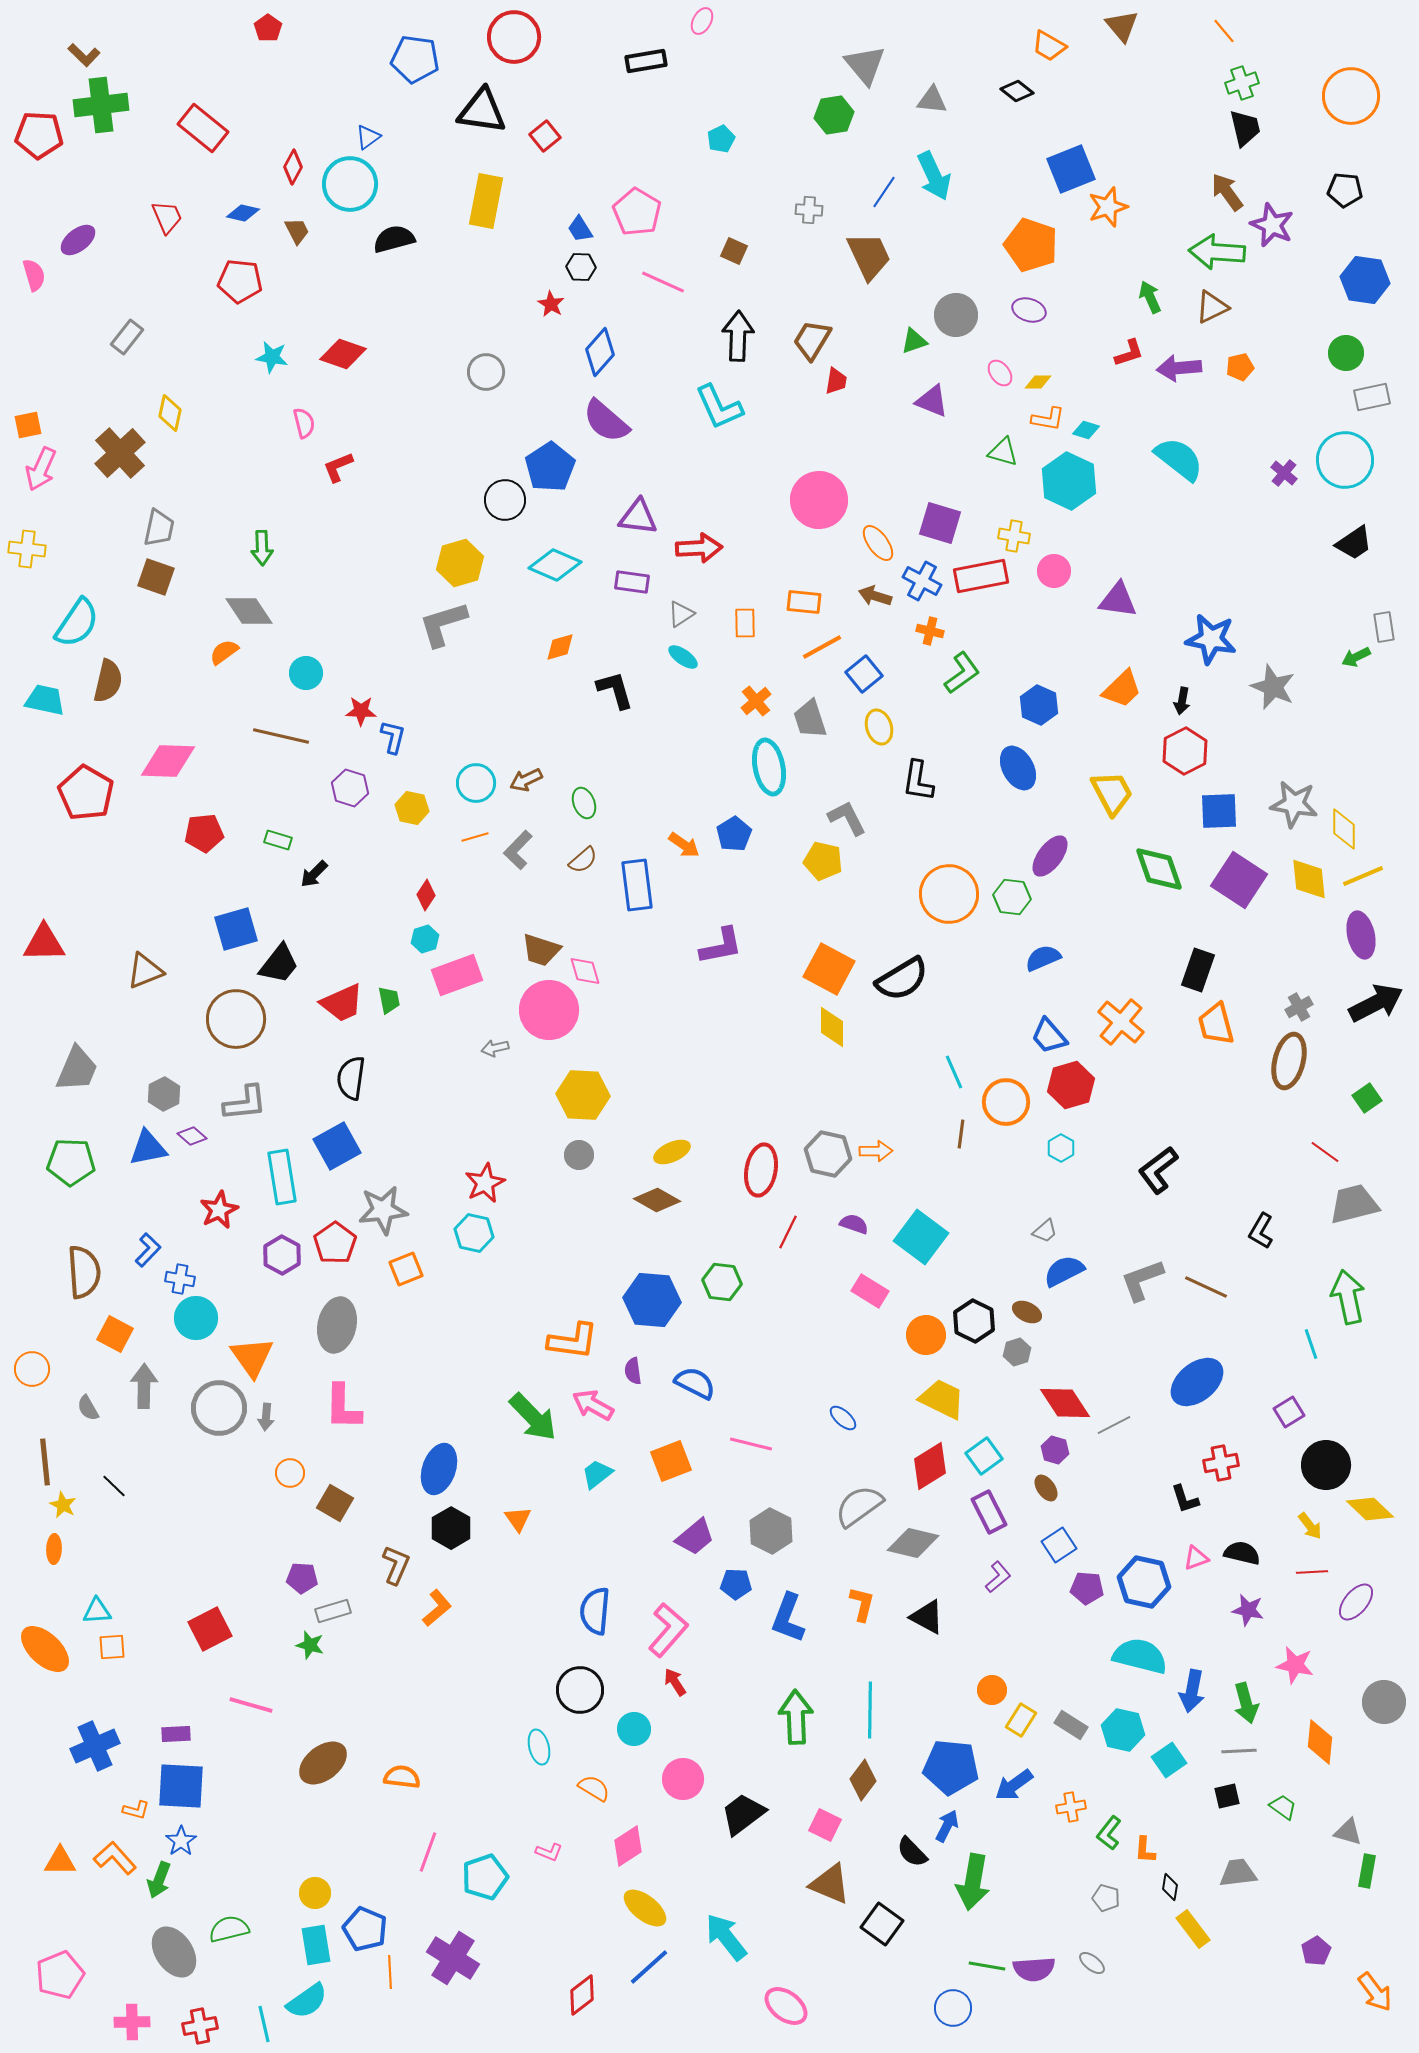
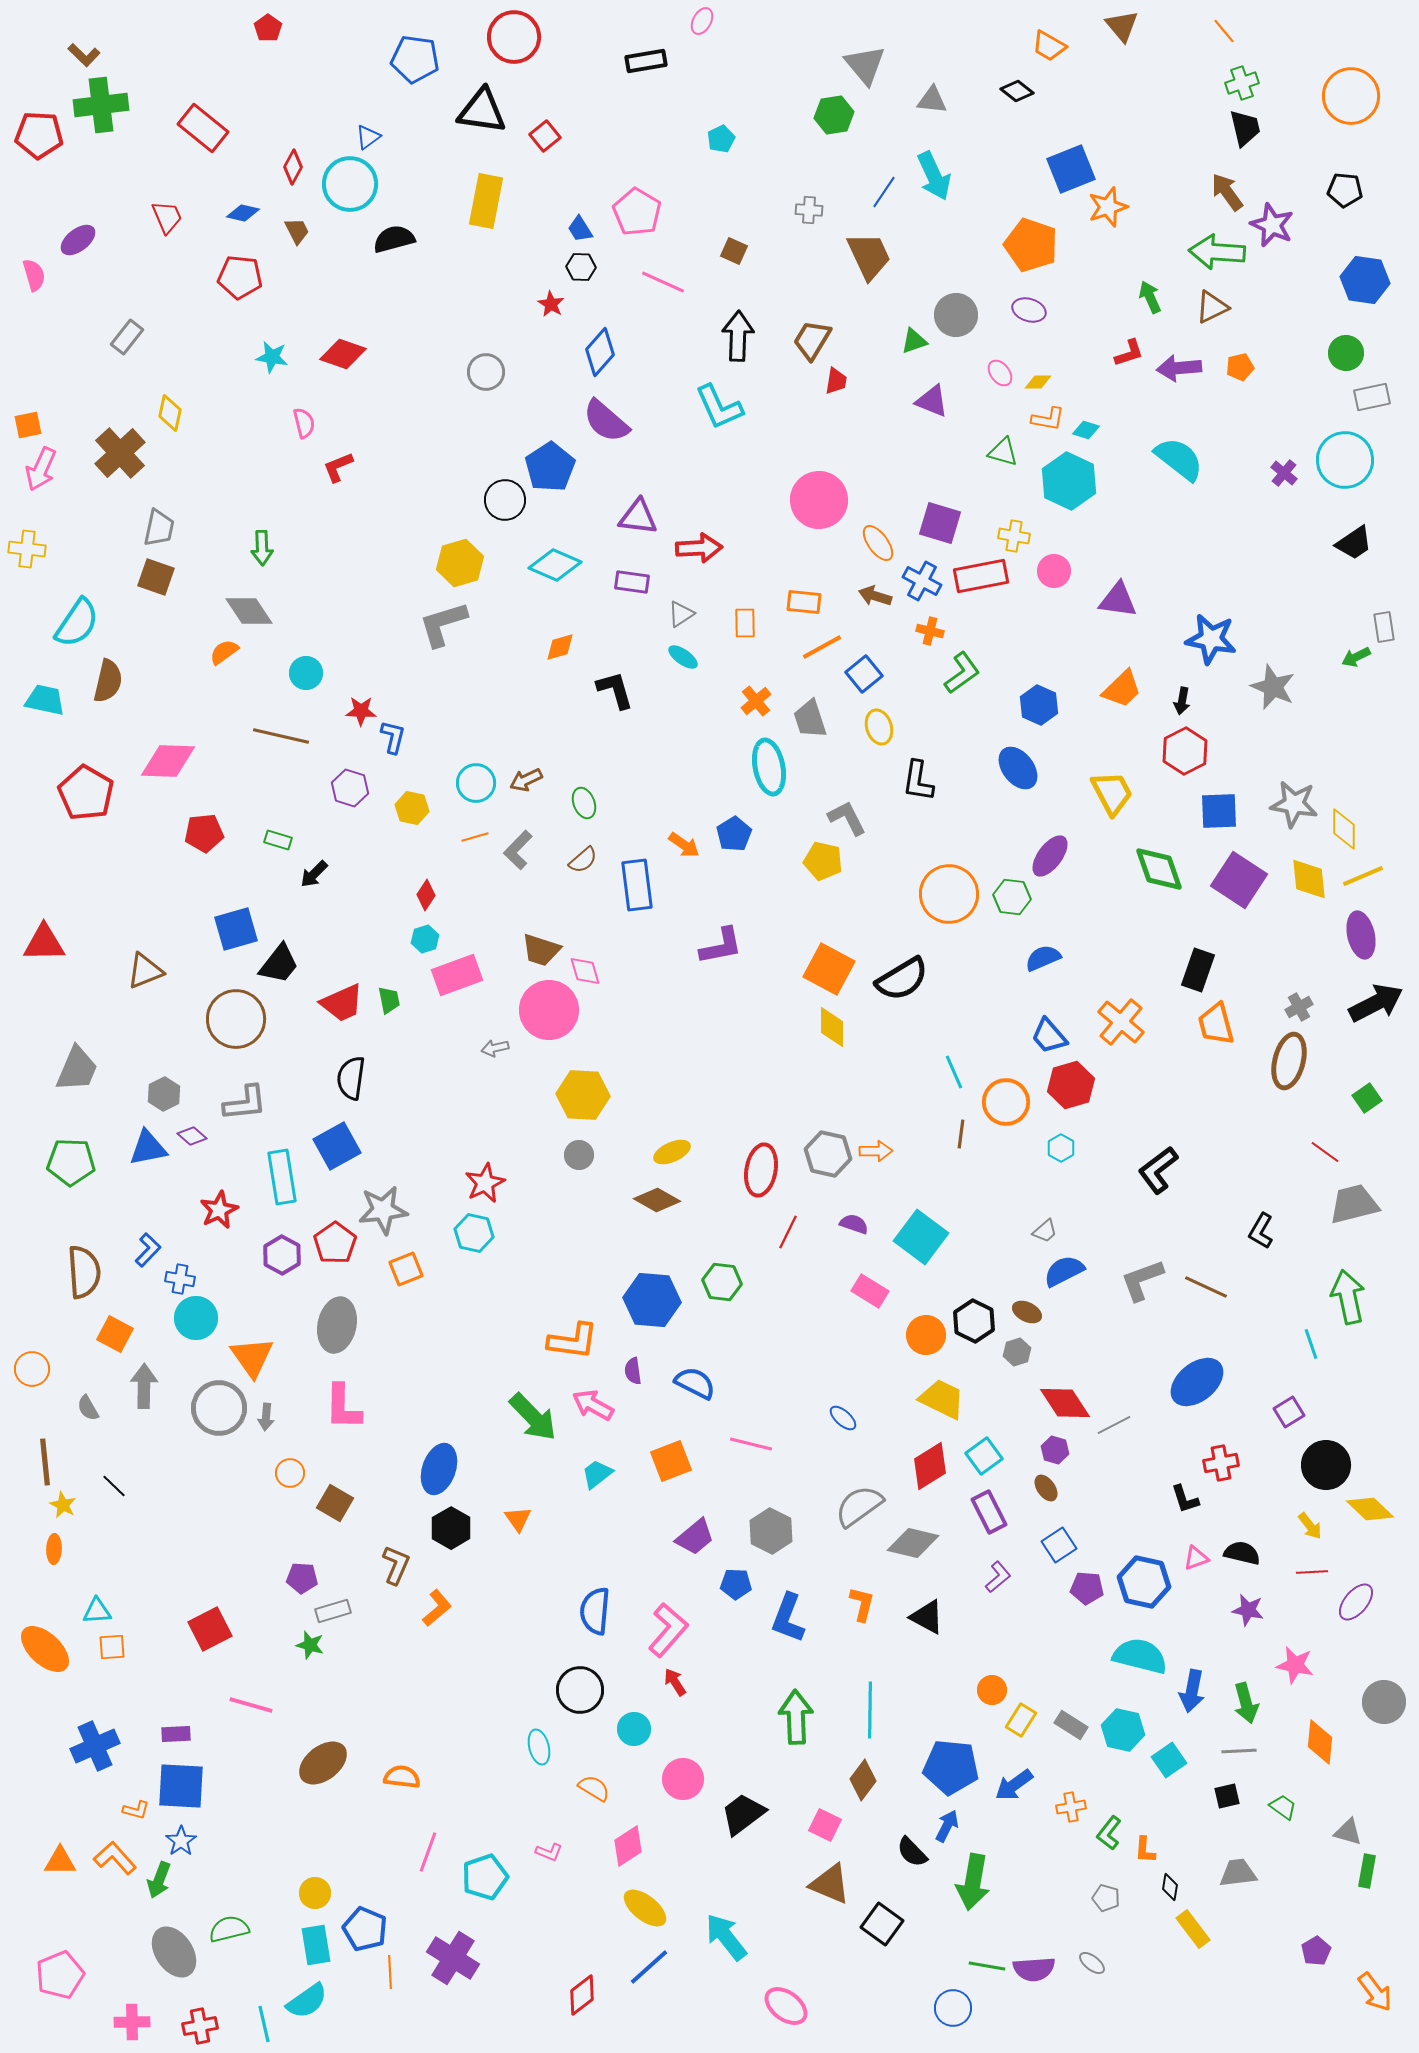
red pentagon at (240, 281): moved 4 px up
blue ellipse at (1018, 768): rotated 9 degrees counterclockwise
